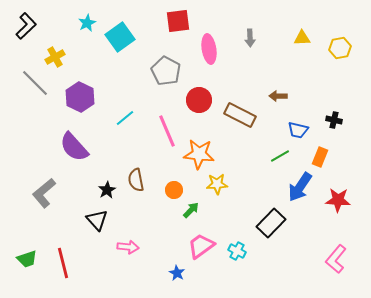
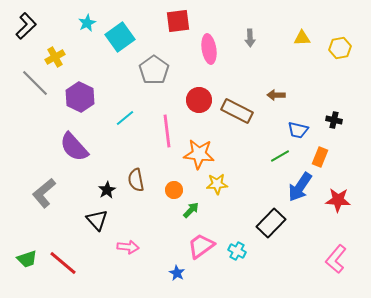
gray pentagon: moved 12 px left, 1 px up; rotated 8 degrees clockwise
brown arrow: moved 2 px left, 1 px up
brown rectangle: moved 3 px left, 4 px up
pink line: rotated 16 degrees clockwise
red line: rotated 36 degrees counterclockwise
